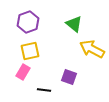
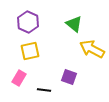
purple hexagon: rotated 15 degrees counterclockwise
pink rectangle: moved 4 px left, 6 px down
